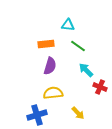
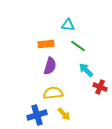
yellow arrow: moved 14 px left, 1 px down
